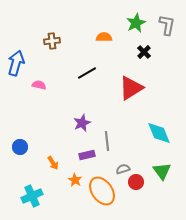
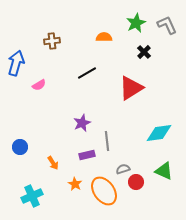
gray L-shape: rotated 35 degrees counterclockwise
pink semicircle: rotated 136 degrees clockwise
cyan diamond: rotated 76 degrees counterclockwise
green triangle: moved 2 px right; rotated 30 degrees counterclockwise
orange star: moved 4 px down
orange ellipse: moved 2 px right
